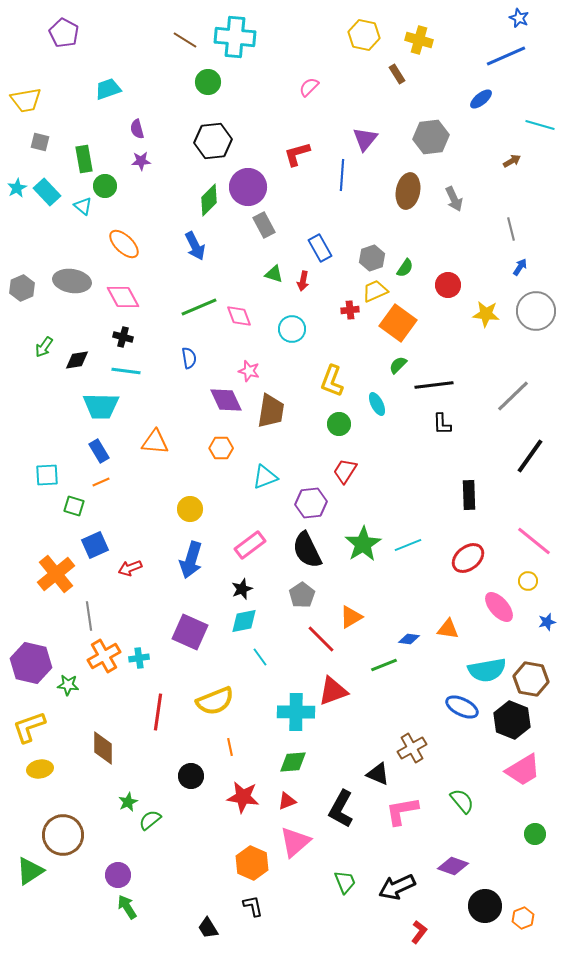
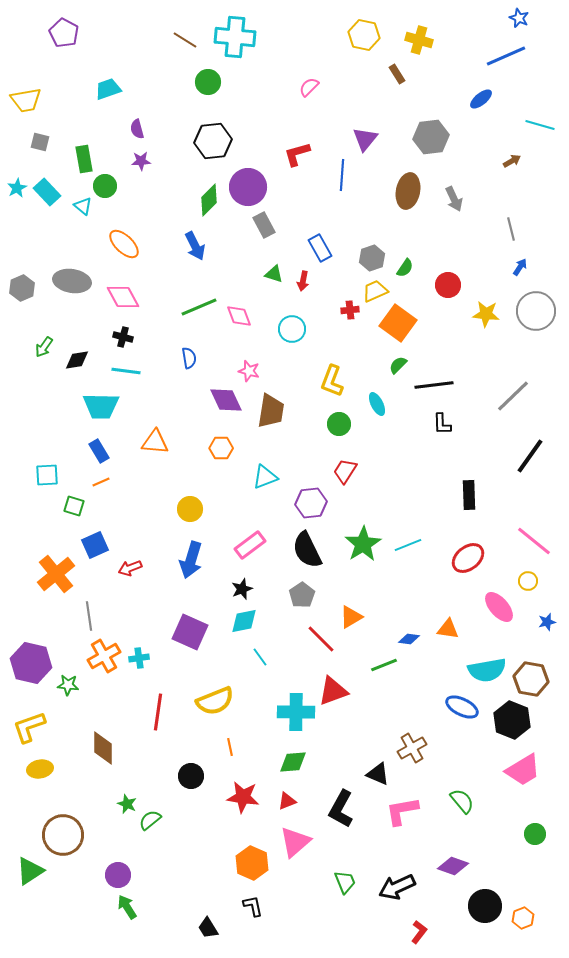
green star at (128, 802): moved 1 px left, 2 px down; rotated 24 degrees counterclockwise
